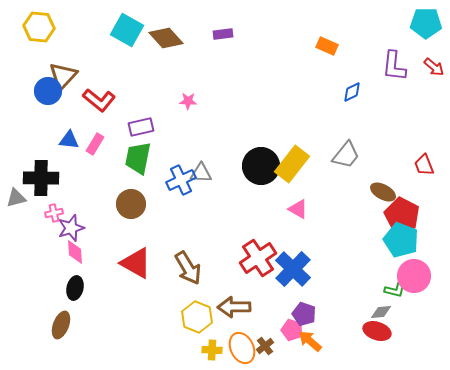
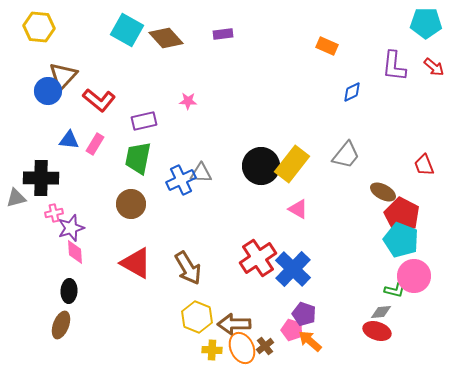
purple rectangle at (141, 127): moved 3 px right, 6 px up
black ellipse at (75, 288): moved 6 px left, 3 px down; rotated 10 degrees counterclockwise
brown arrow at (234, 307): moved 17 px down
